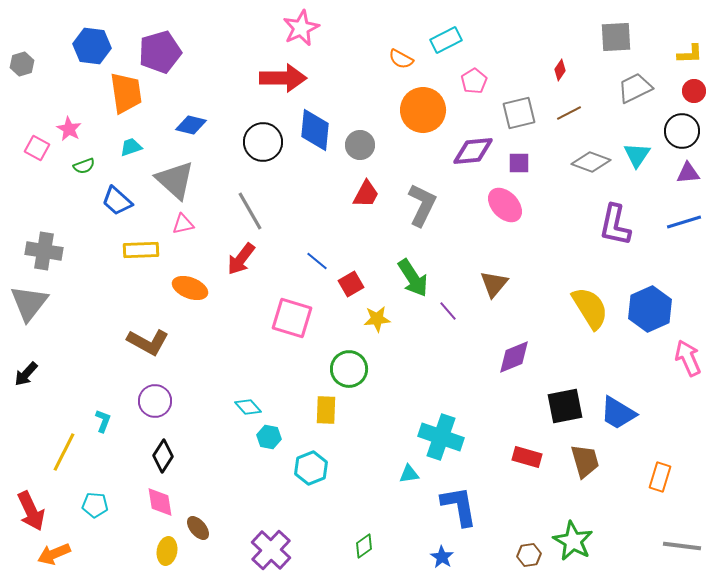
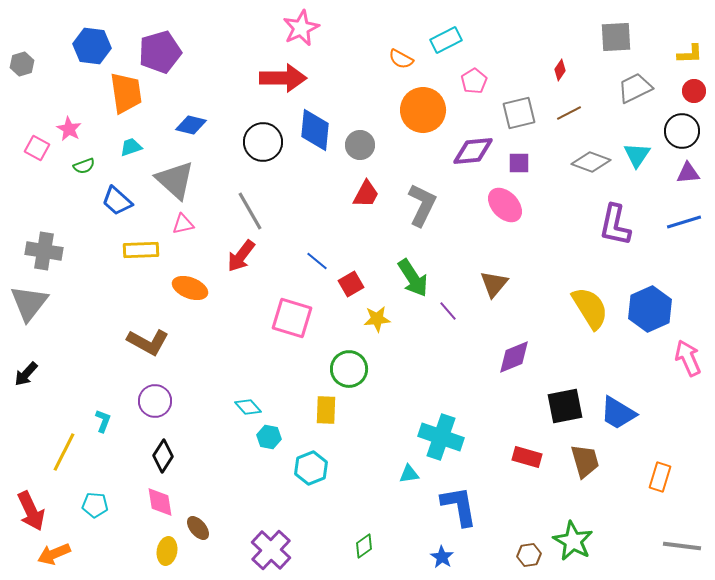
red arrow at (241, 259): moved 3 px up
